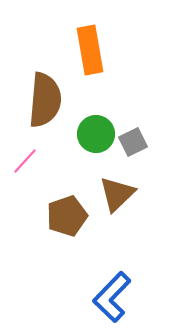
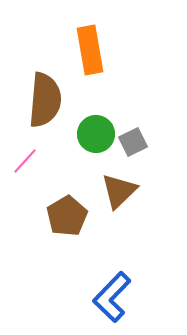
brown triangle: moved 2 px right, 3 px up
brown pentagon: rotated 12 degrees counterclockwise
